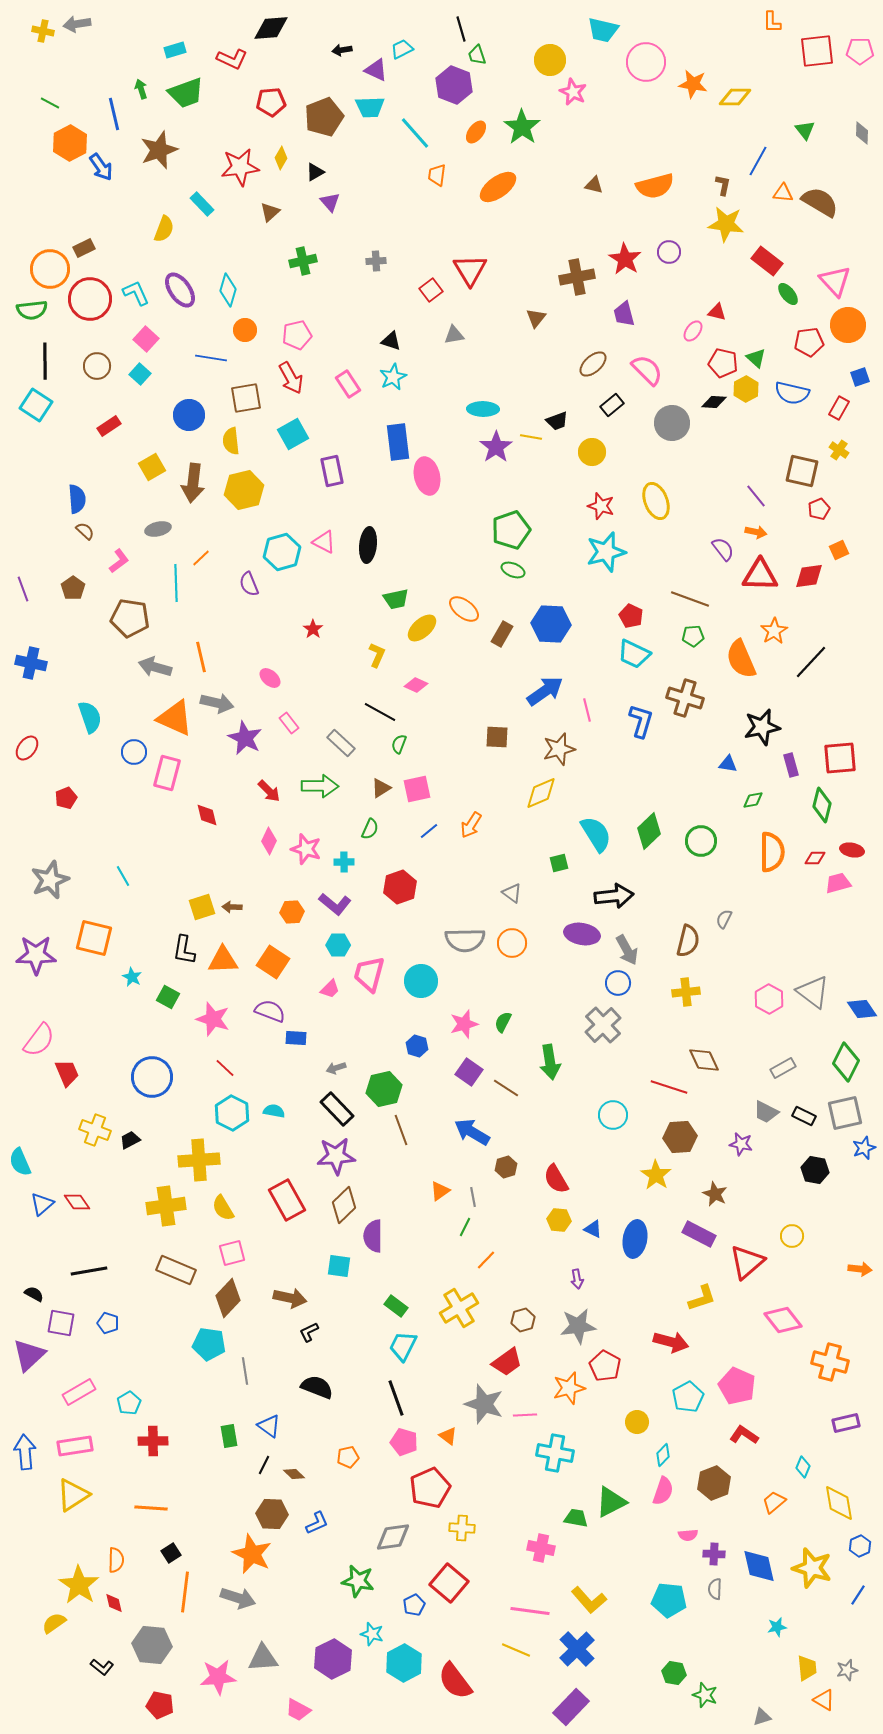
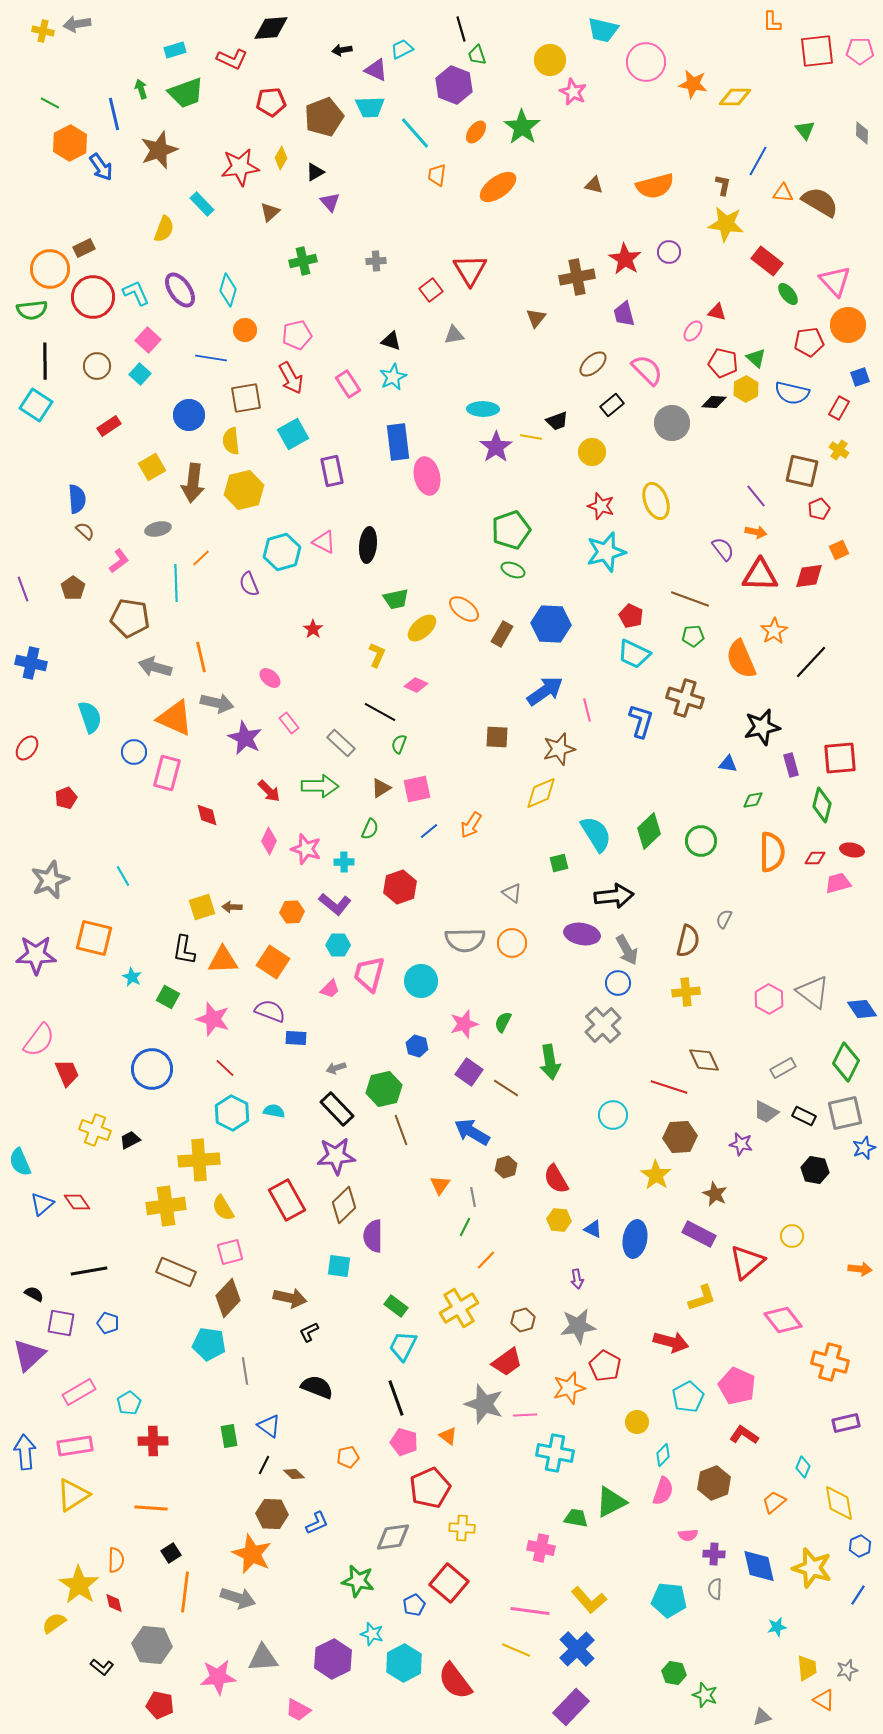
red circle at (90, 299): moved 3 px right, 2 px up
pink square at (146, 339): moved 2 px right, 1 px down
blue circle at (152, 1077): moved 8 px up
orange triangle at (440, 1191): moved 6 px up; rotated 20 degrees counterclockwise
pink square at (232, 1253): moved 2 px left, 1 px up
brown rectangle at (176, 1270): moved 2 px down
